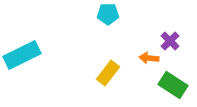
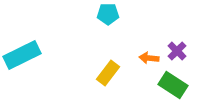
purple cross: moved 7 px right, 10 px down
